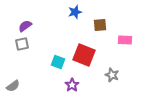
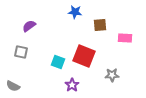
blue star: rotated 24 degrees clockwise
purple semicircle: moved 4 px right
pink rectangle: moved 2 px up
gray square: moved 1 px left, 8 px down; rotated 24 degrees clockwise
red square: moved 1 px down
gray star: rotated 24 degrees counterclockwise
gray semicircle: rotated 64 degrees clockwise
